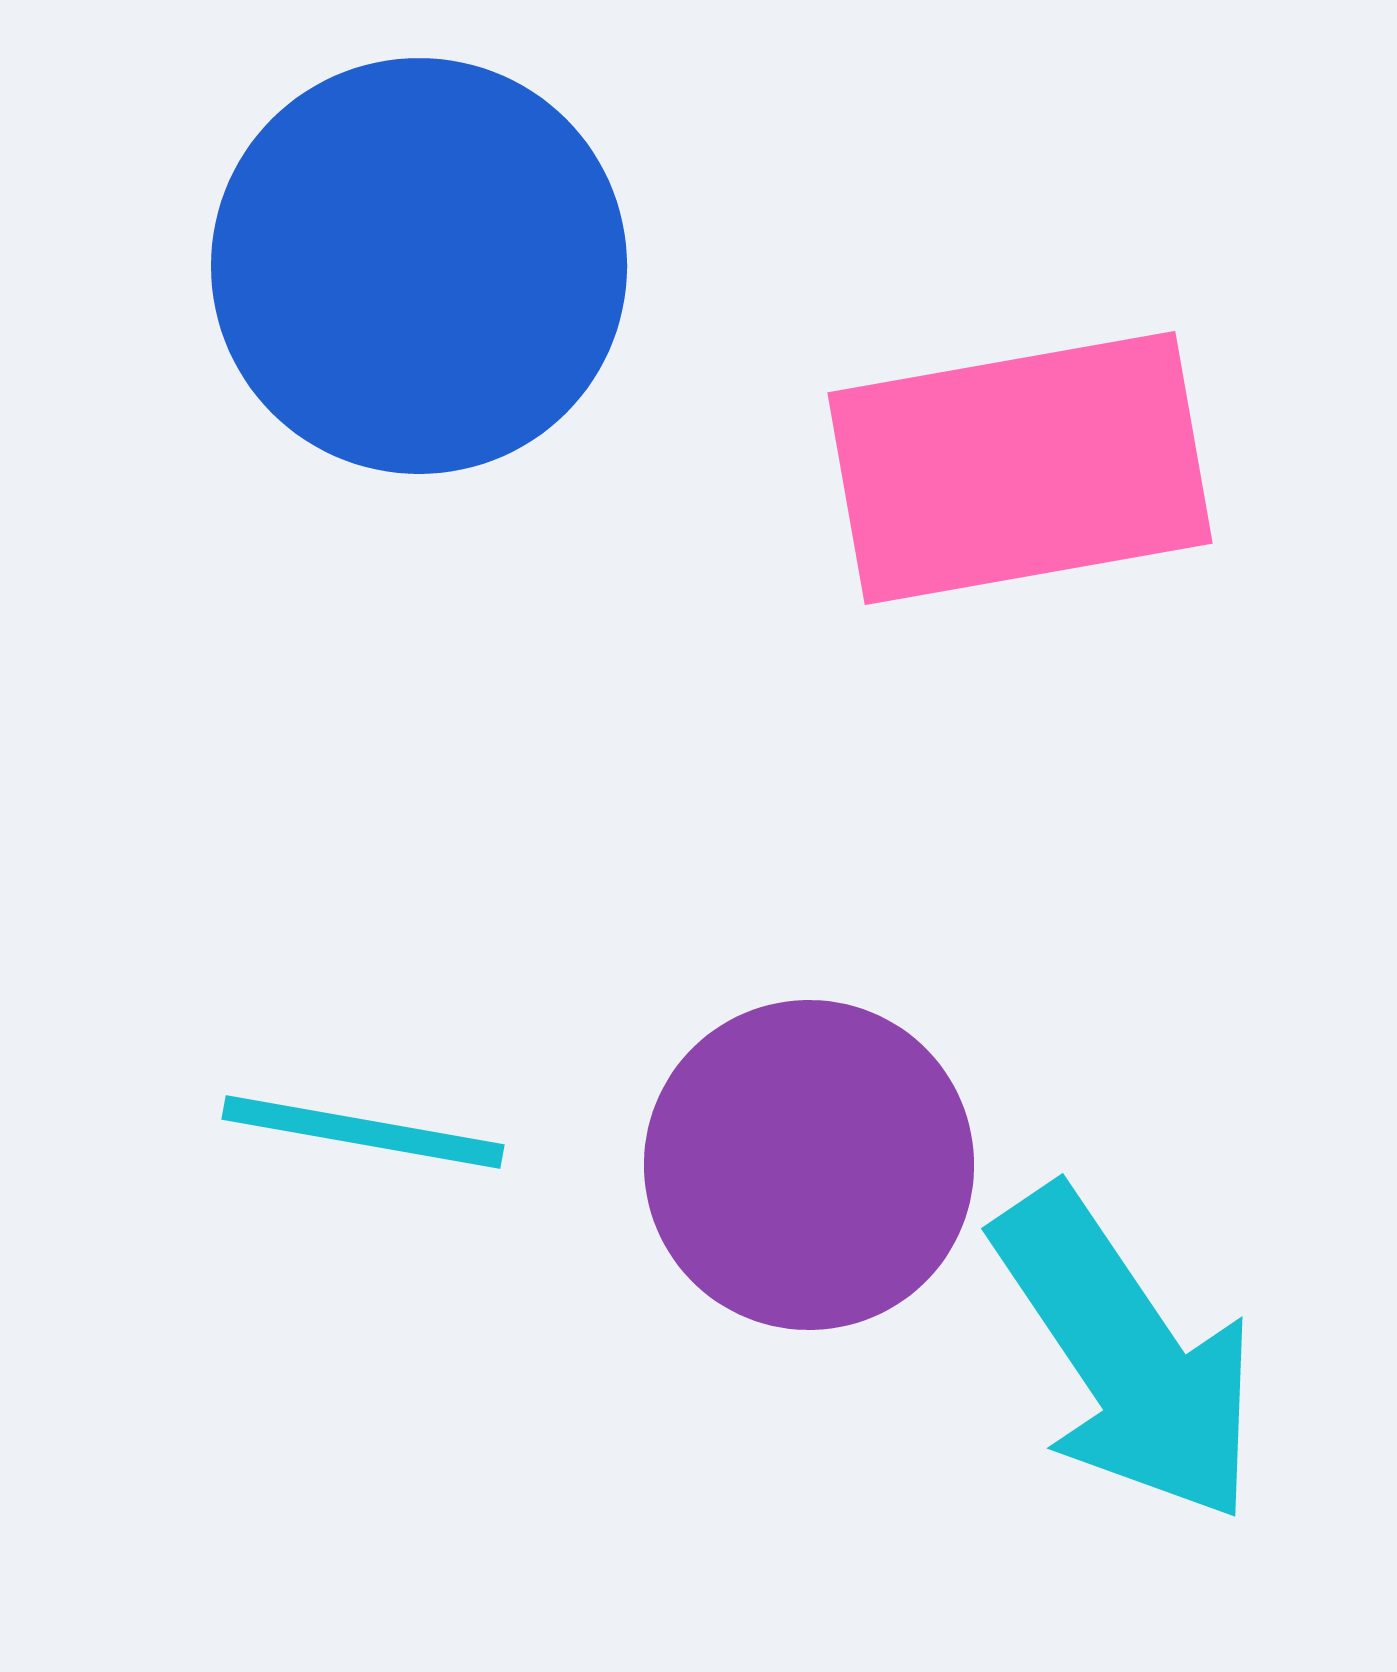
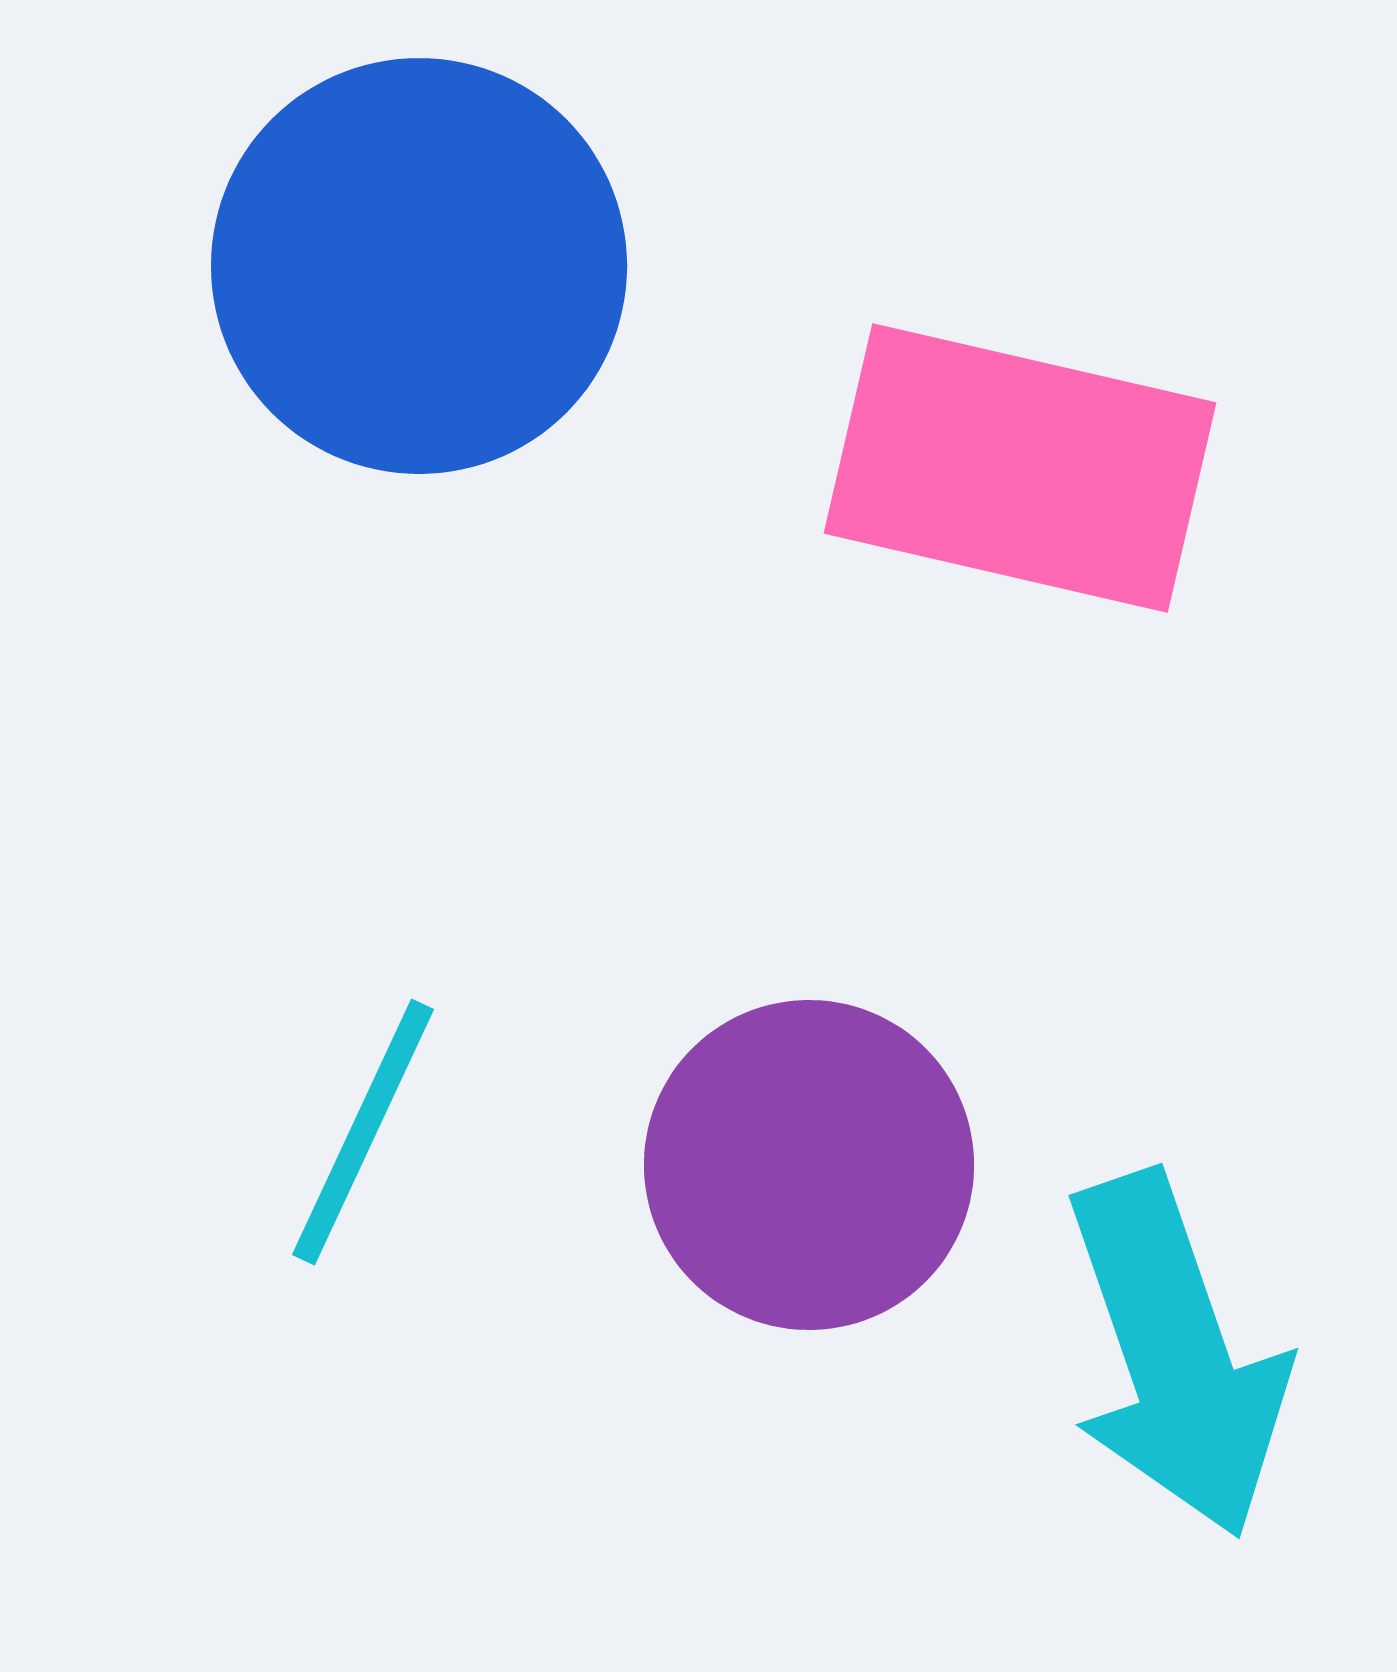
pink rectangle: rotated 23 degrees clockwise
cyan line: rotated 75 degrees counterclockwise
cyan arrow: moved 50 px right; rotated 15 degrees clockwise
